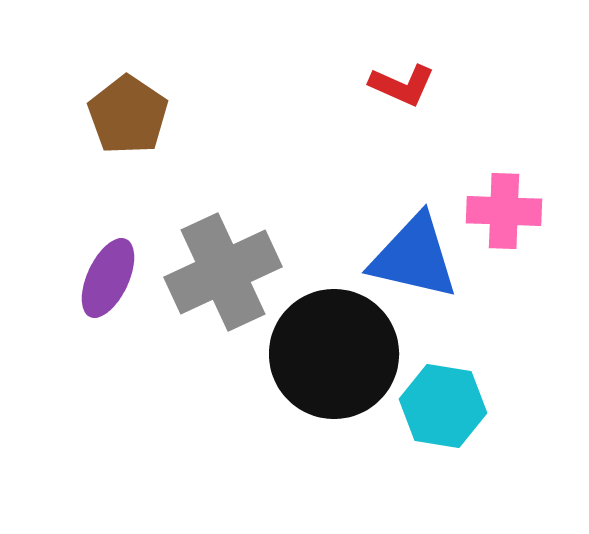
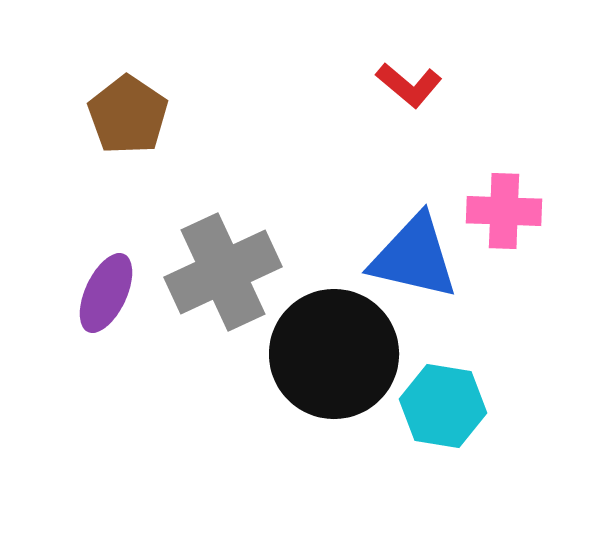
red L-shape: moved 7 px right; rotated 16 degrees clockwise
purple ellipse: moved 2 px left, 15 px down
